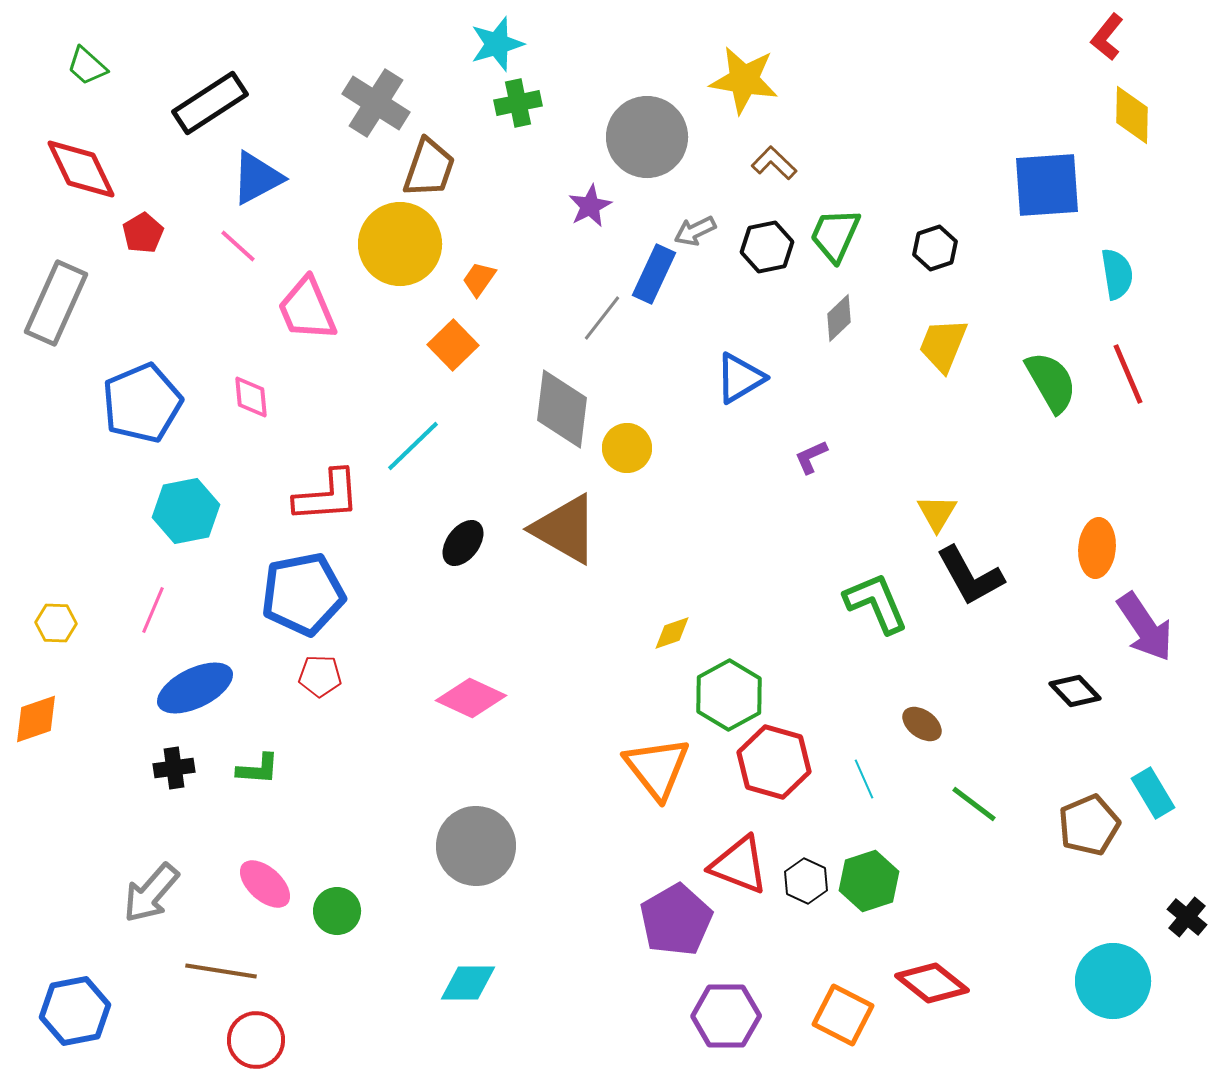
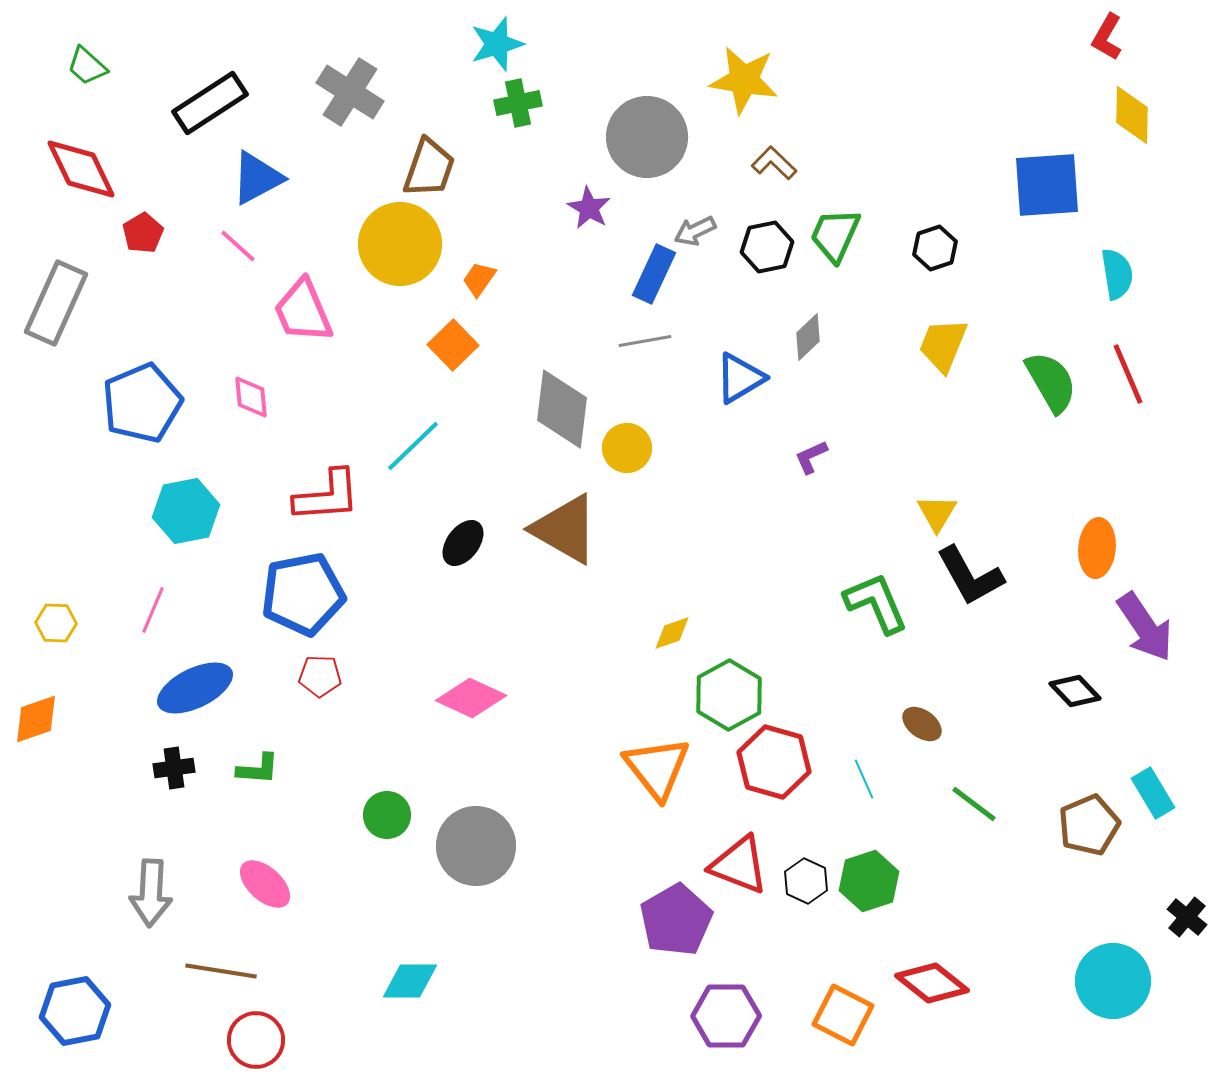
red L-shape at (1107, 37): rotated 9 degrees counterclockwise
gray cross at (376, 103): moved 26 px left, 11 px up
purple star at (590, 206): moved 1 px left, 2 px down; rotated 15 degrees counterclockwise
pink trapezoid at (307, 309): moved 4 px left, 2 px down
gray line at (602, 318): moved 43 px right, 23 px down; rotated 42 degrees clockwise
gray diamond at (839, 318): moved 31 px left, 19 px down
gray arrow at (151, 893): rotated 38 degrees counterclockwise
green circle at (337, 911): moved 50 px right, 96 px up
cyan diamond at (468, 983): moved 58 px left, 2 px up
